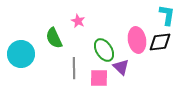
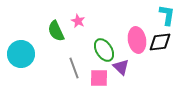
green semicircle: moved 2 px right, 7 px up
gray line: rotated 20 degrees counterclockwise
